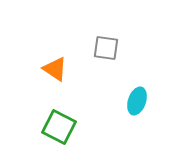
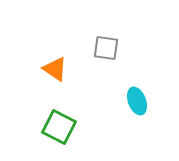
cyan ellipse: rotated 40 degrees counterclockwise
